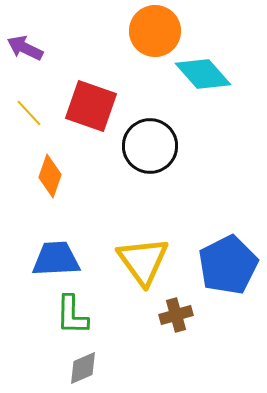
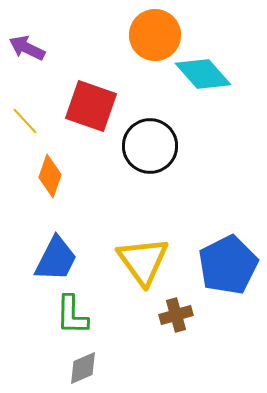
orange circle: moved 4 px down
purple arrow: moved 2 px right
yellow line: moved 4 px left, 8 px down
blue trapezoid: rotated 120 degrees clockwise
